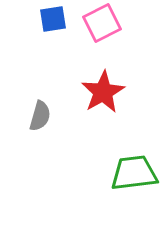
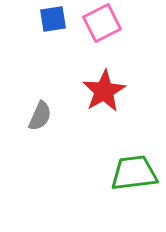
red star: moved 1 px right, 1 px up
gray semicircle: rotated 8 degrees clockwise
